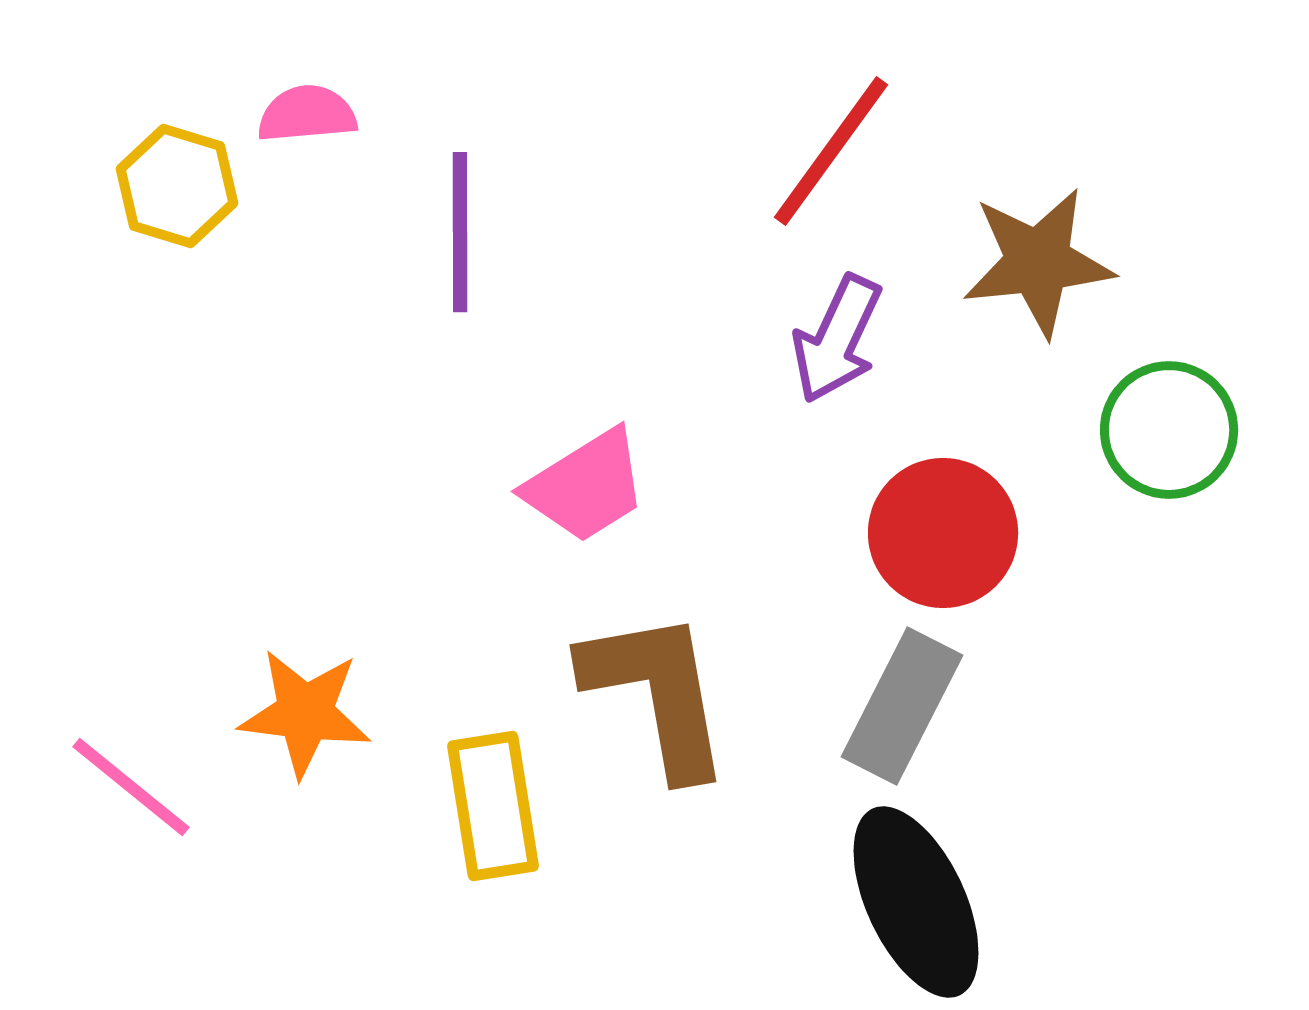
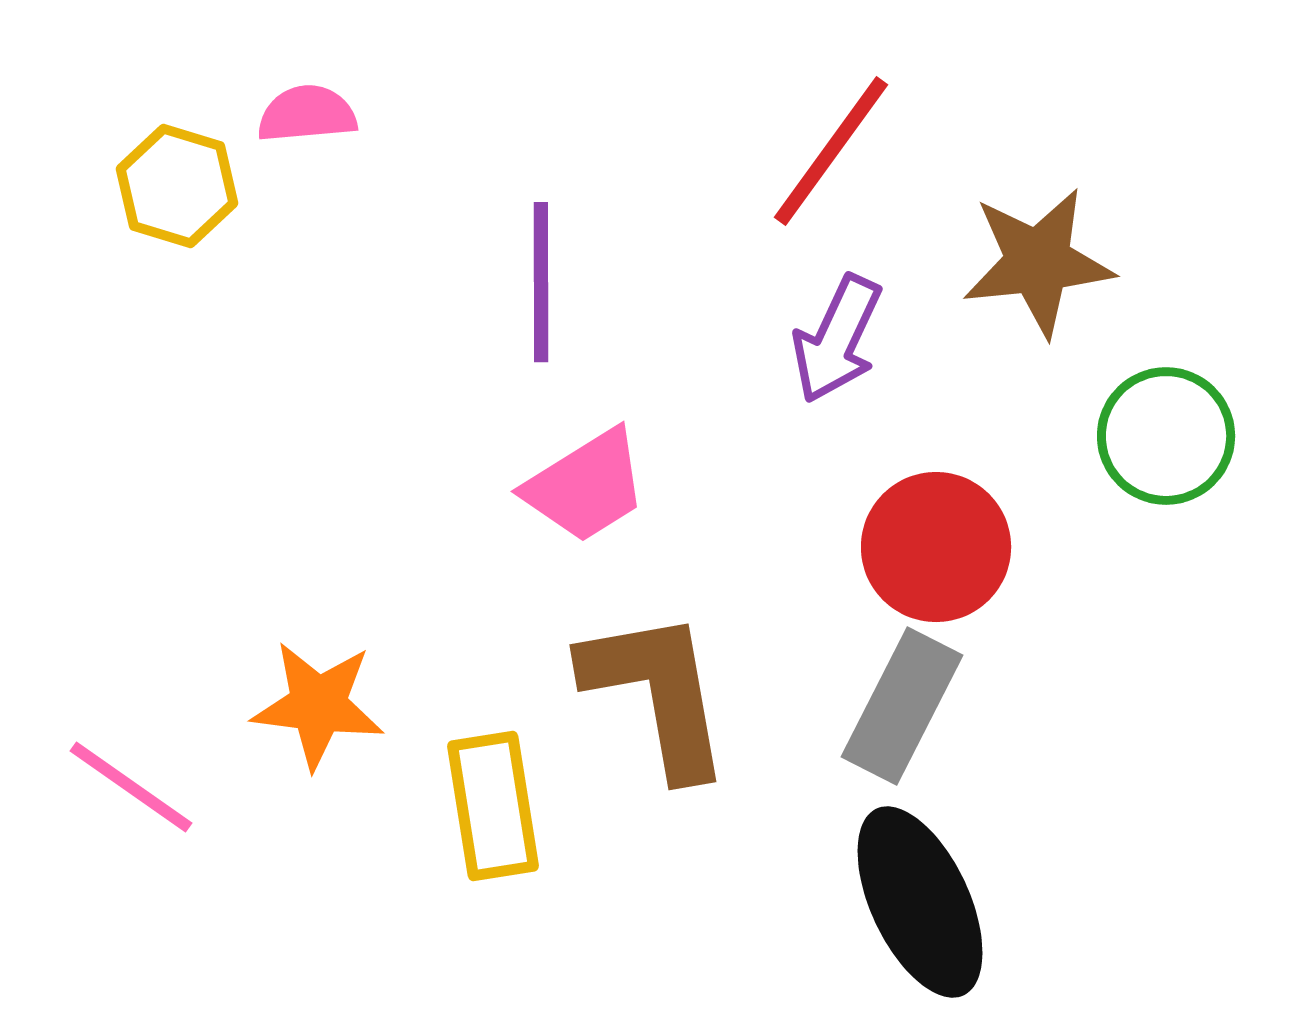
purple line: moved 81 px right, 50 px down
green circle: moved 3 px left, 6 px down
red circle: moved 7 px left, 14 px down
orange star: moved 13 px right, 8 px up
pink line: rotated 4 degrees counterclockwise
black ellipse: moved 4 px right
